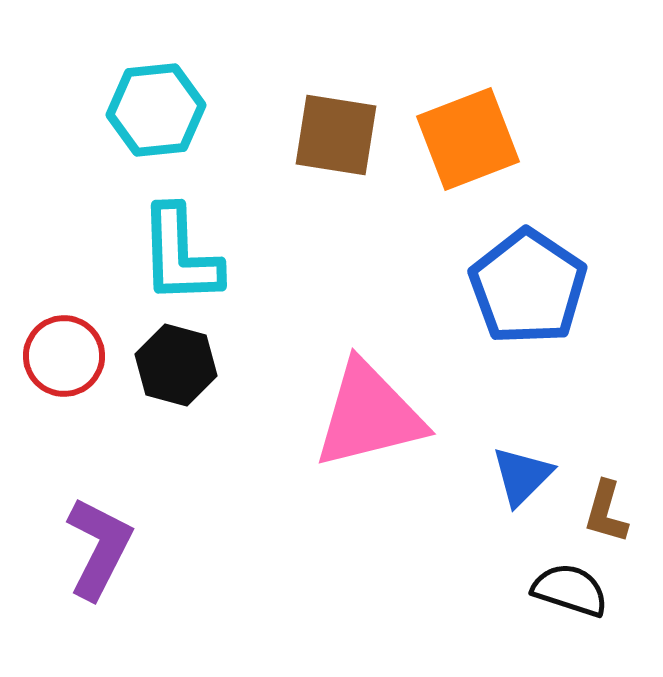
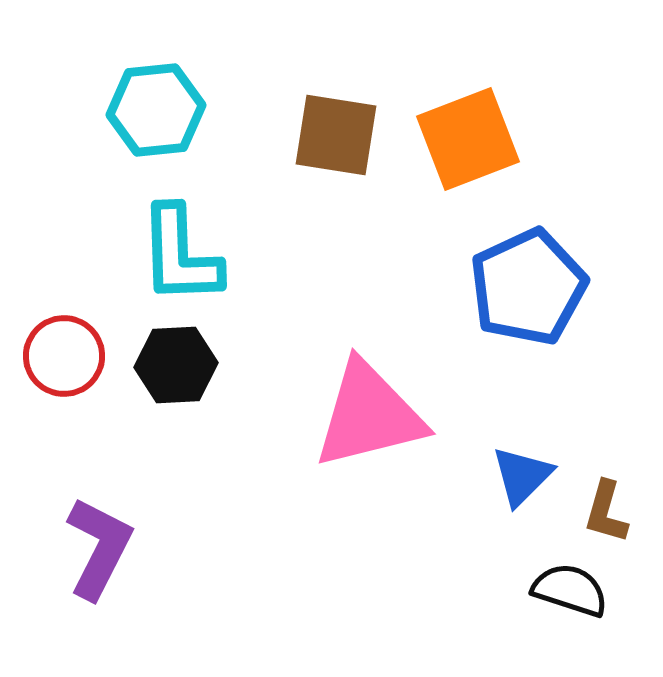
blue pentagon: rotated 13 degrees clockwise
black hexagon: rotated 18 degrees counterclockwise
